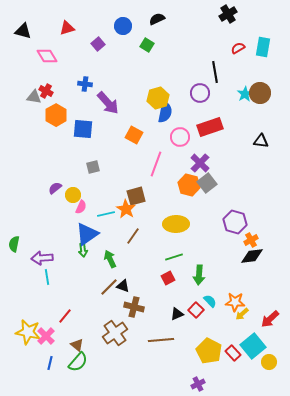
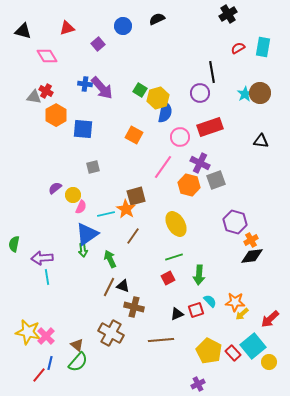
green square at (147, 45): moved 7 px left, 45 px down
black line at (215, 72): moved 3 px left
purple arrow at (108, 103): moved 6 px left, 15 px up
purple cross at (200, 163): rotated 18 degrees counterclockwise
pink line at (156, 164): moved 7 px right, 3 px down; rotated 15 degrees clockwise
gray square at (207, 183): moved 9 px right, 3 px up; rotated 18 degrees clockwise
yellow ellipse at (176, 224): rotated 60 degrees clockwise
brown line at (109, 287): rotated 18 degrees counterclockwise
red square at (196, 310): rotated 28 degrees clockwise
red line at (65, 316): moved 26 px left, 59 px down
brown cross at (115, 333): moved 4 px left; rotated 25 degrees counterclockwise
